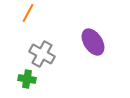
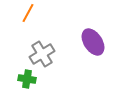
gray cross: rotated 30 degrees clockwise
